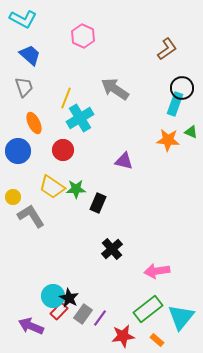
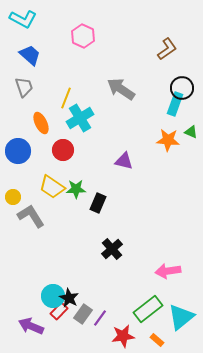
gray arrow: moved 6 px right
orange ellipse: moved 7 px right
pink arrow: moved 11 px right
cyan triangle: rotated 12 degrees clockwise
